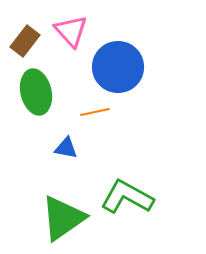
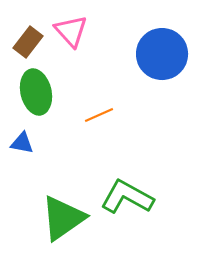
brown rectangle: moved 3 px right, 1 px down
blue circle: moved 44 px right, 13 px up
orange line: moved 4 px right, 3 px down; rotated 12 degrees counterclockwise
blue triangle: moved 44 px left, 5 px up
